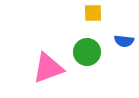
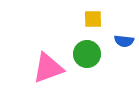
yellow square: moved 6 px down
green circle: moved 2 px down
